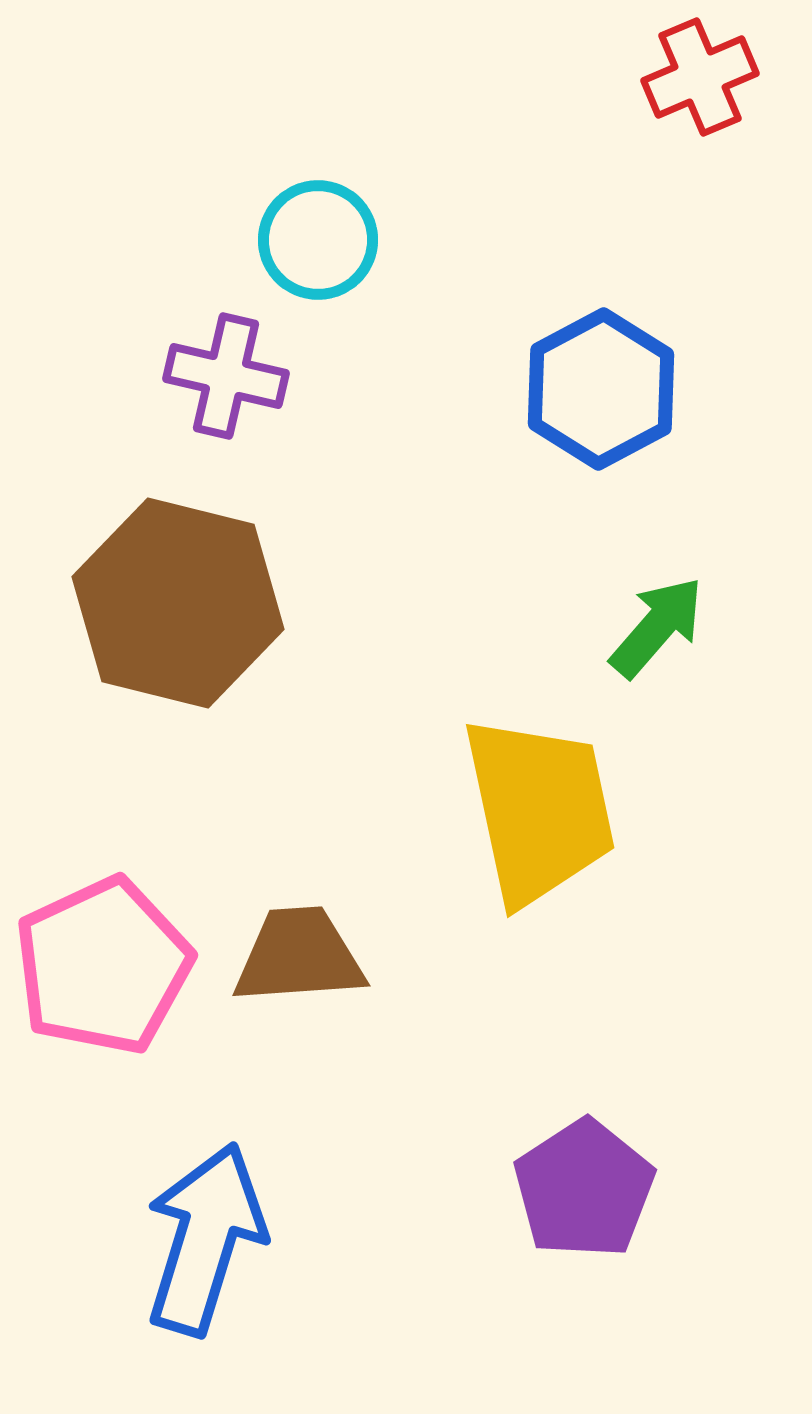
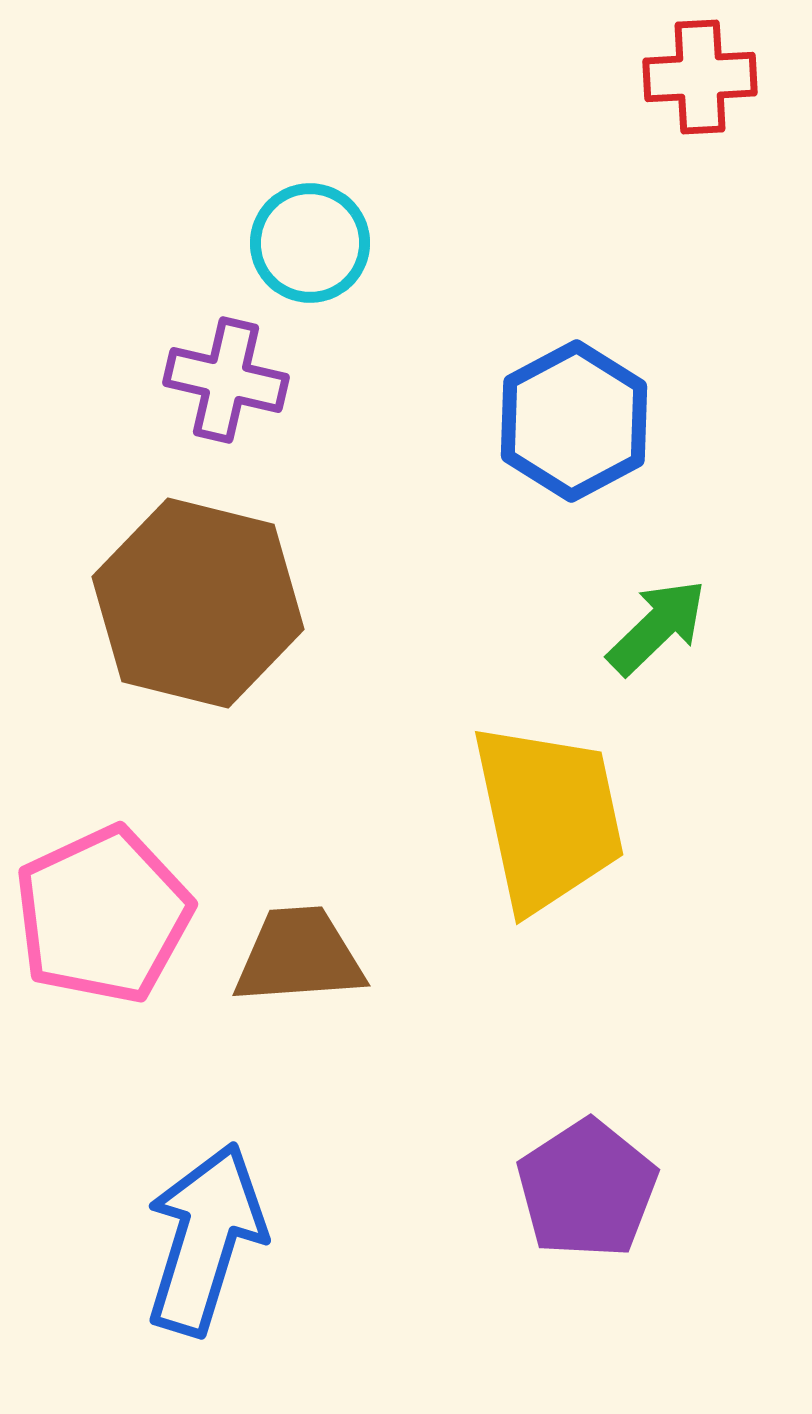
red cross: rotated 20 degrees clockwise
cyan circle: moved 8 px left, 3 px down
purple cross: moved 4 px down
blue hexagon: moved 27 px left, 32 px down
brown hexagon: moved 20 px right
green arrow: rotated 5 degrees clockwise
yellow trapezoid: moved 9 px right, 7 px down
pink pentagon: moved 51 px up
purple pentagon: moved 3 px right
